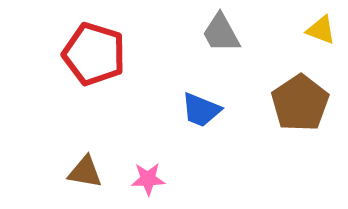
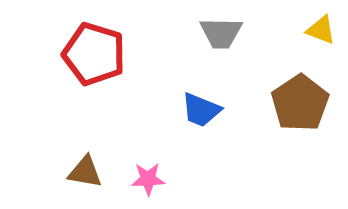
gray trapezoid: rotated 60 degrees counterclockwise
